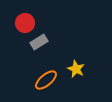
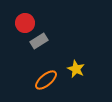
gray rectangle: moved 1 px up
